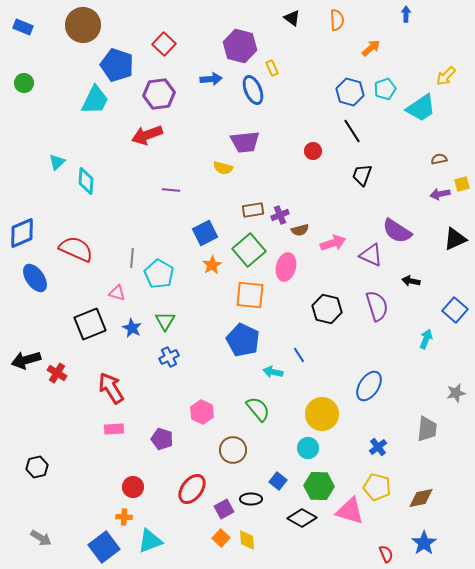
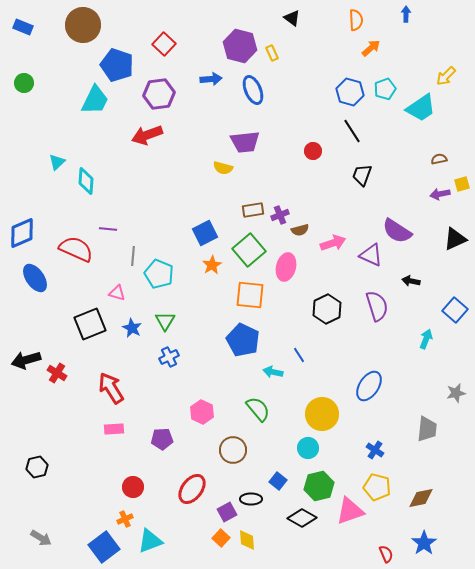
orange semicircle at (337, 20): moved 19 px right
yellow rectangle at (272, 68): moved 15 px up
purple line at (171, 190): moved 63 px left, 39 px down
gray line at (132, 258): moved 1 px right, 2 px up
cyan pentagon at (159, 274): rotated 8 degrees counterclockwise
black hexagon at (327, 309): rotated 20 degrees clockwise
purple pentagon at (162, 439): rotated 20 degrees counterclockwise
blue cross at (378, 447): moved 3 px left, 3 px down; rotated 18 degrees counterclockwise
green hexagon at (319, 486): rotated 16 degrees counterclockwise
purple square at (224, 509): moved 3 px right, 3 px down
pink triangle at (350, 511): rotated 36 degrees counterclockwise
orange cross at (124, 517): moved 1 px right, 2 px down; rotated 28 degrees counterclockwise
